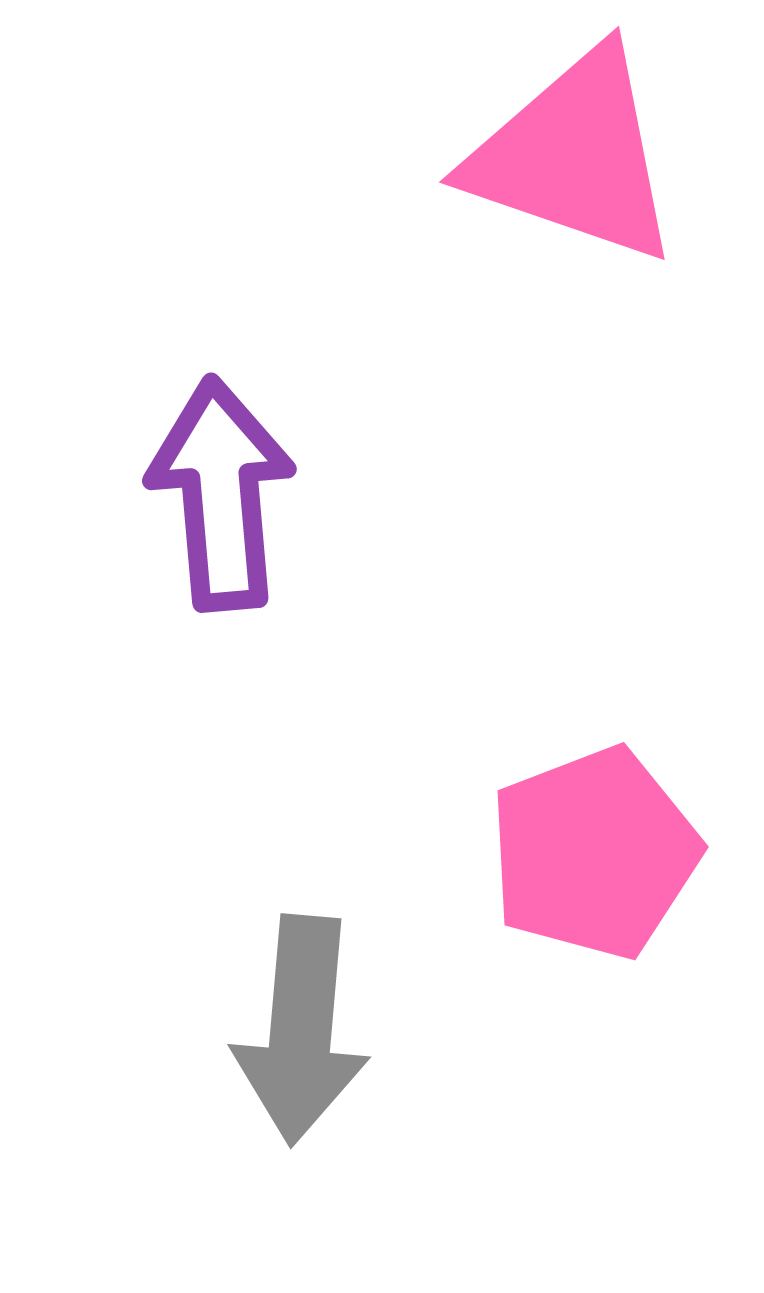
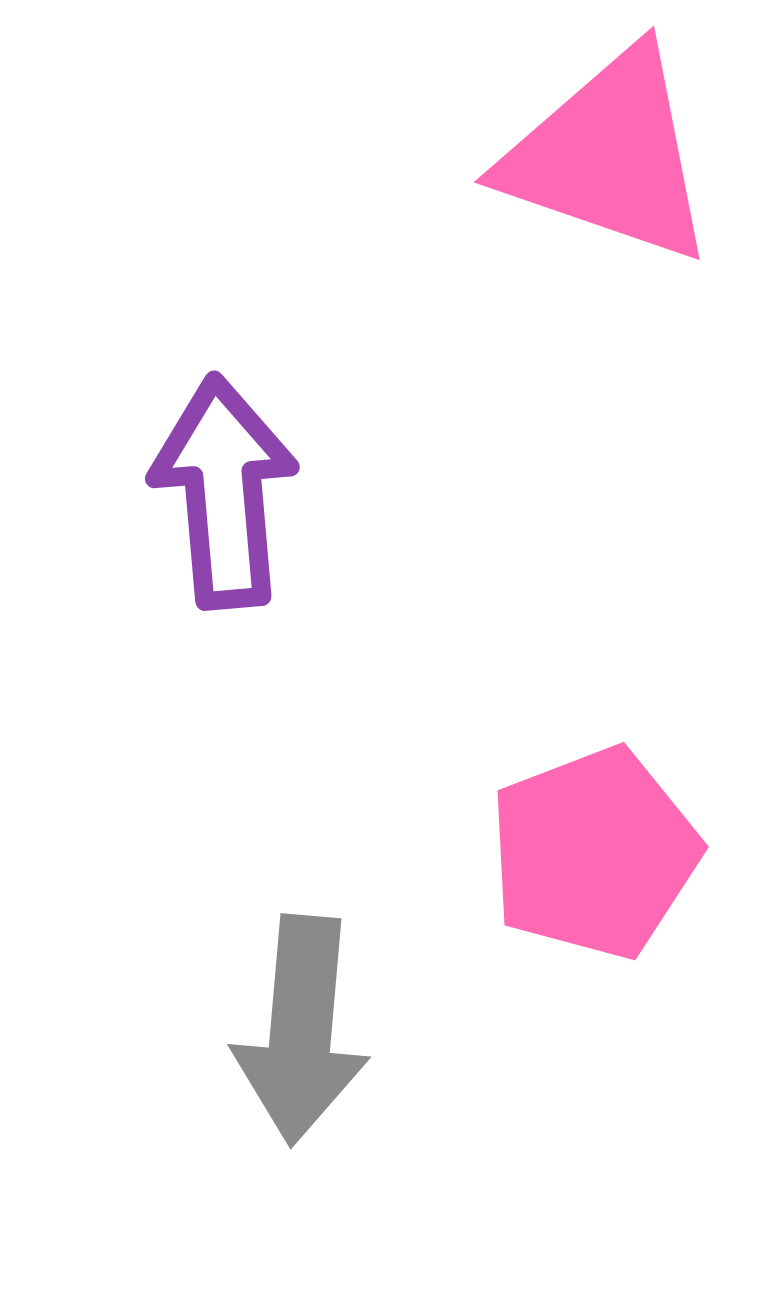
pink triangle: moved 35 px right
purple arrow: moved 3 px right, 2 px up
